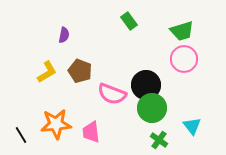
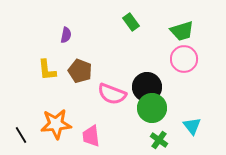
green rectangle: moved 2 px right, 1 px down
purple semicircle: moved 2 px right
yellow L-shape: moved 2 px up; rotated 115 degrees clockwise
black circle: moved 1 px right, 2 px down
pink trapezoid: moved 4 px down
